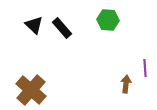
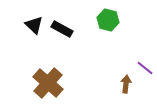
green hexagon: rotated 10 degrees clockwise
black rectangle: moved 1 px down; rotated 20 degrees counterclockwise
purple line: rotated 48 degrees counterclockwise
brown cross: moved 17 px right, 7 px up
